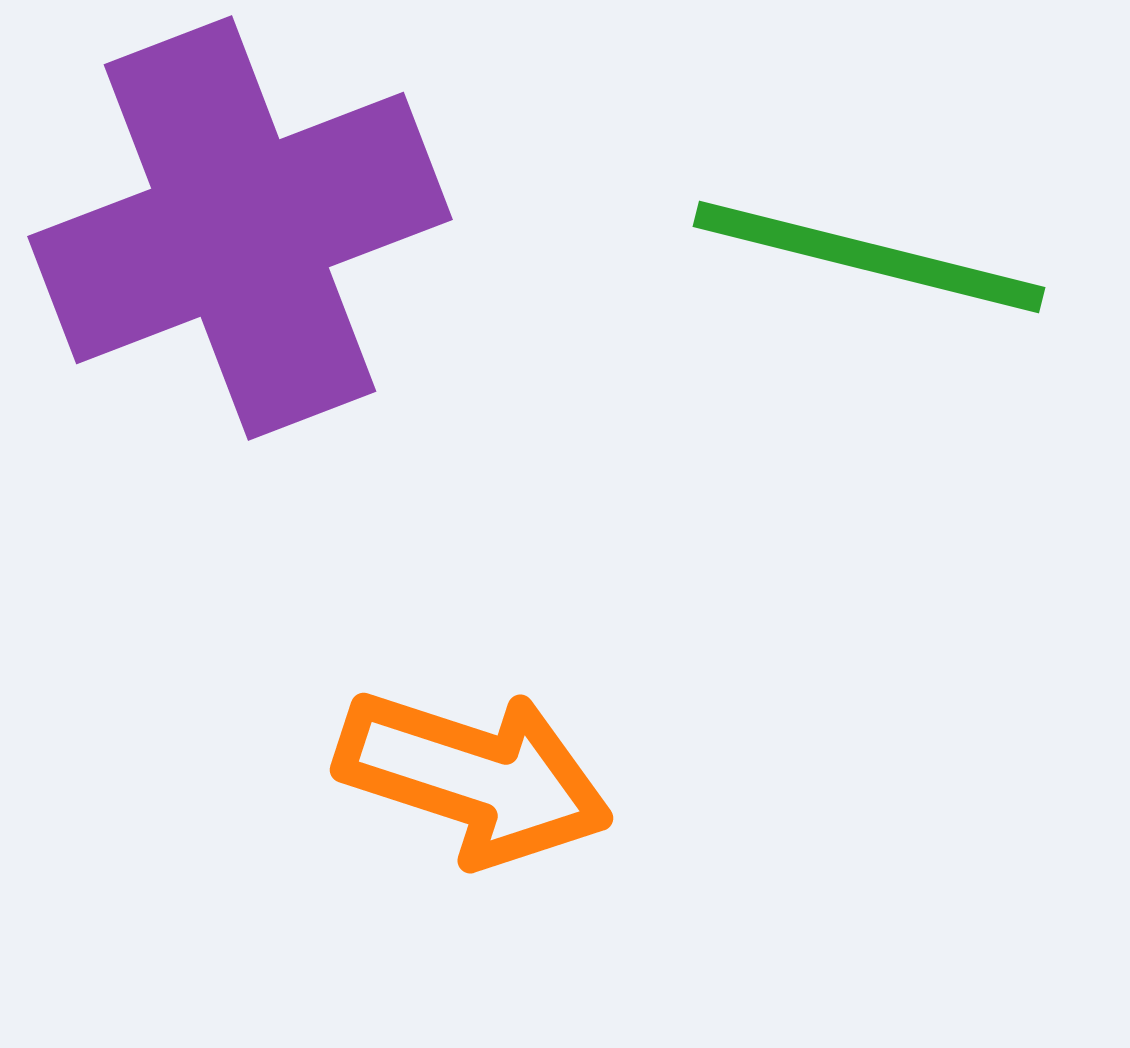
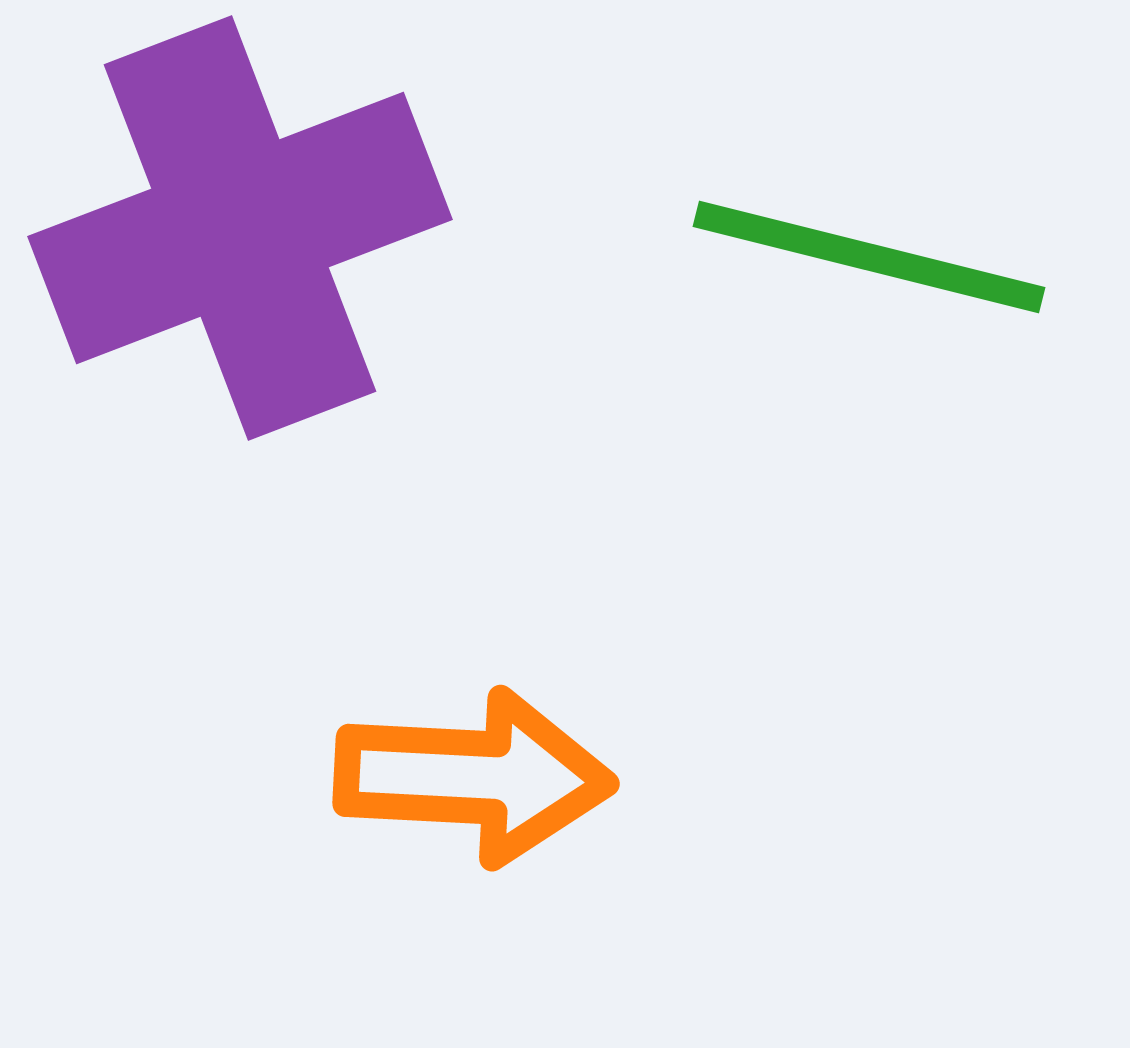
orange arrow: rotated 15 degrees counterclockwise
